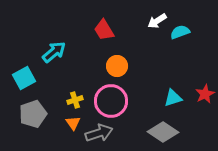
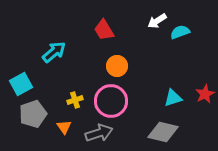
cyan square: moved 3 px left, 6 px down
orange triangle: moved 9 px left, 4 px down
gray diamond: rotated 20 degrees counterclockwise
